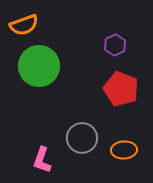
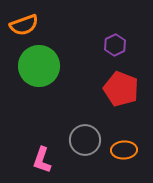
gray circle: moved 3 px right, 2 px down
